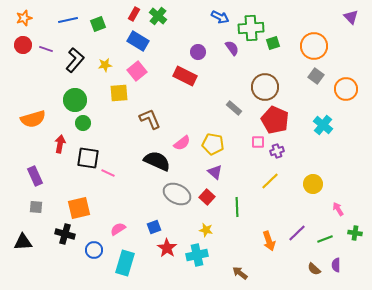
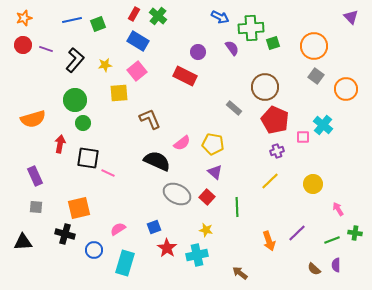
blue line at (68, 20): moved 4 px right
pink square at (258, 142): moved 45 px right, 5 px up
green line at (325, 239): moved 7 px right, 1 px down
